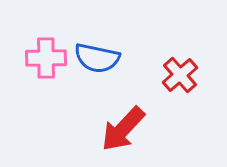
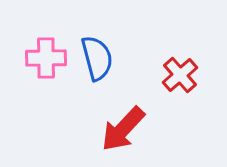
blue semicircle: rotated 117 degrees counterclockwise
